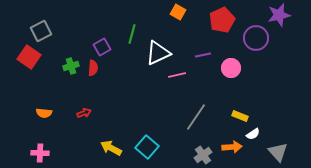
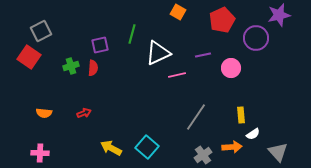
purple square: moved 2 px left, 2 px up; rotated 18 degrees clockwise
yellow rectangle: moved 1 px right, 1 px up; rotated 63 degrees clockwise
